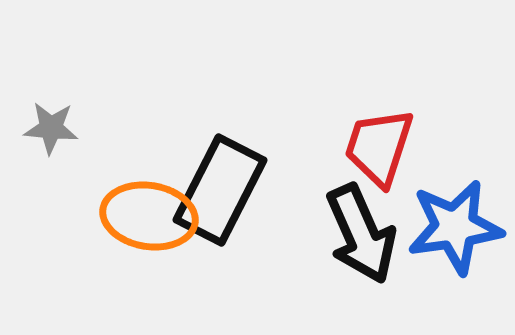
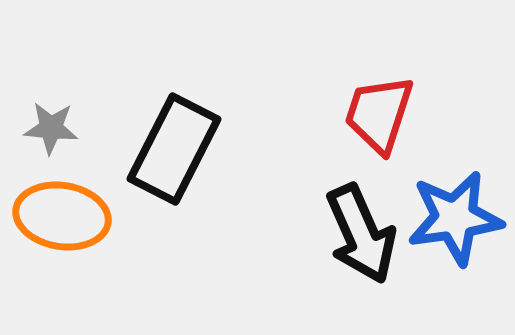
red trapezoid: moved 33 px up
black rectangle: moved 46 px left, 41 px up
orange ellipse: moved 87 px left
blue star: moved 9 px up
